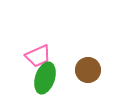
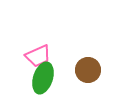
green ellipse: moved 2 px left
